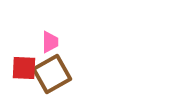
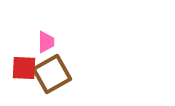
pink trapezoid: moved 4 px left
